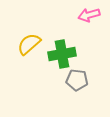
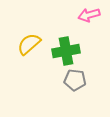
green cross: moved 4 px right, 3 px up
gray pentagon: moved 2 px left
